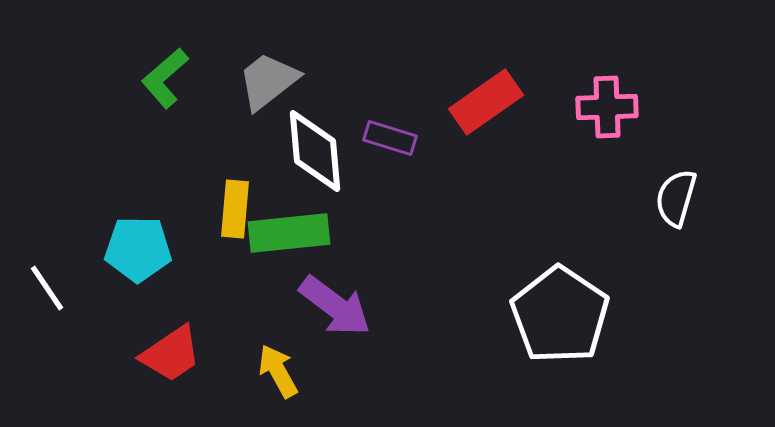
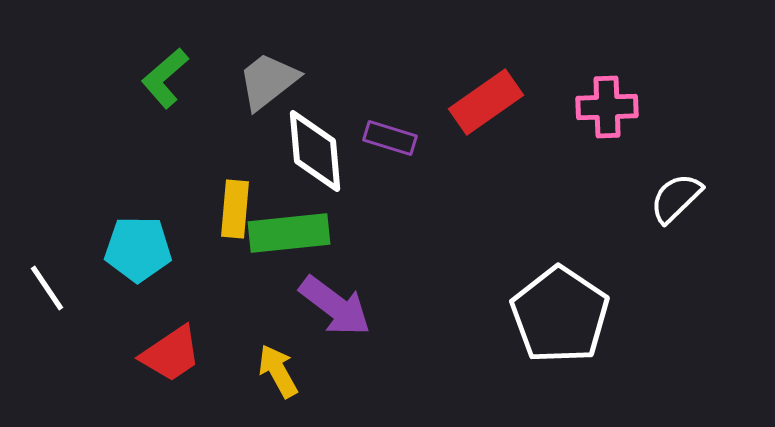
white semicircle: rotated 30 degrees clockwise
